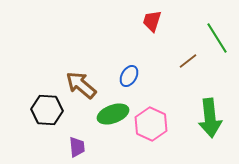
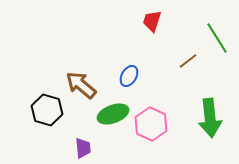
black hexagon: rotated 12 degrees clockwise
purple trapezoid: moved 6 px right, 1 px down
